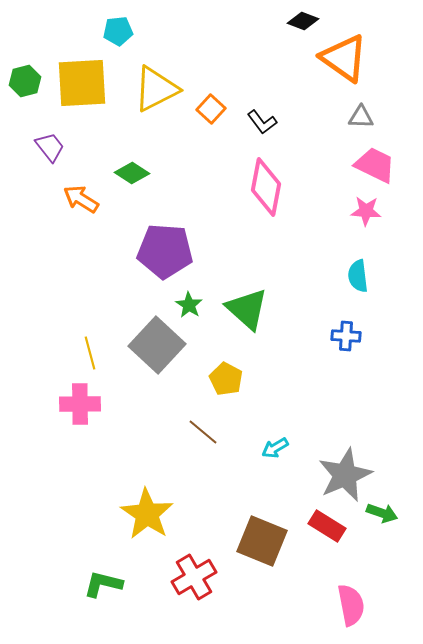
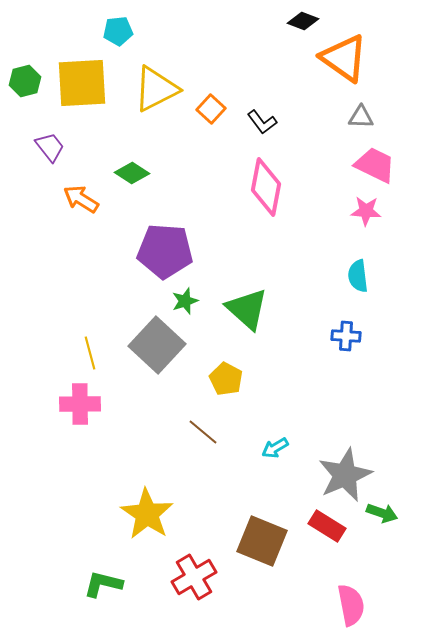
green star: moved 4 px left, 4 px up; rotated 20 degrees clockwise
